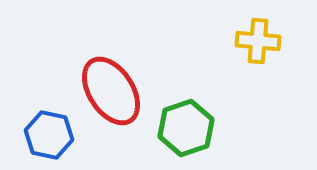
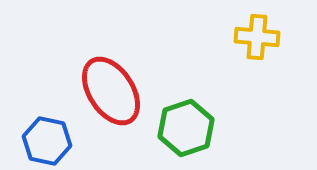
yellow cross: moved 1 px left, 4 px up
blue hexagon: moved 2 px left, 6 px down
